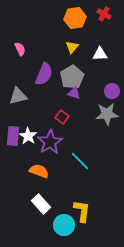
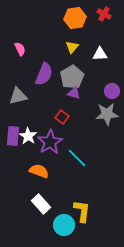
cyan line: moved 3 px left, 3 px up
